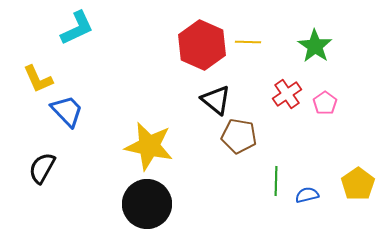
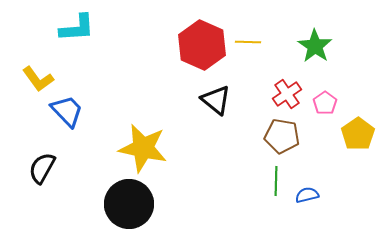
cyan L-shape: rotated 21 degrees clockwise
yellow L-shape: rotated 12 degrees counterclockwise
brown pentagon: moved 43 px right
yellow star: moved 6 px left, 2 px down
yellow pentagon: moved 50 px up
black circle: moved 18 px left
